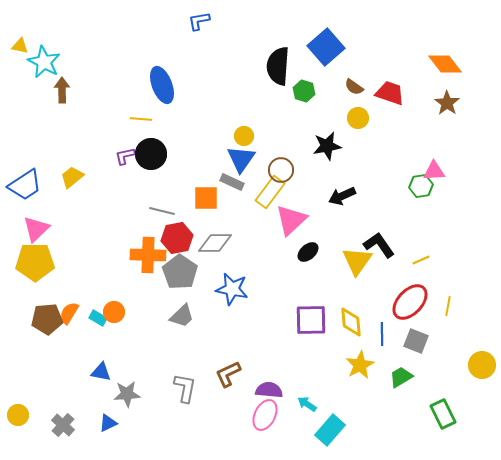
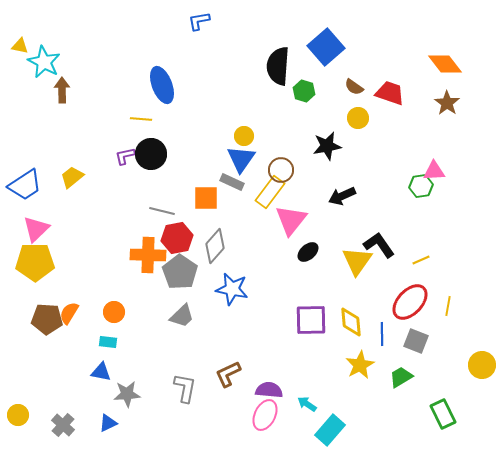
pink triangle at (291, 220): rotated 8 degrees counterclockwise
gray diamond at (215, 243): moved 3 px down; rotated 48 degrees counterclockwise
cyan rectangle at (98, 318): moved 10 px right, 24 px down; rotated 24 degrees counterclockwise
brown pentagon at (47, 319): rotated 8 degrees clockwise
